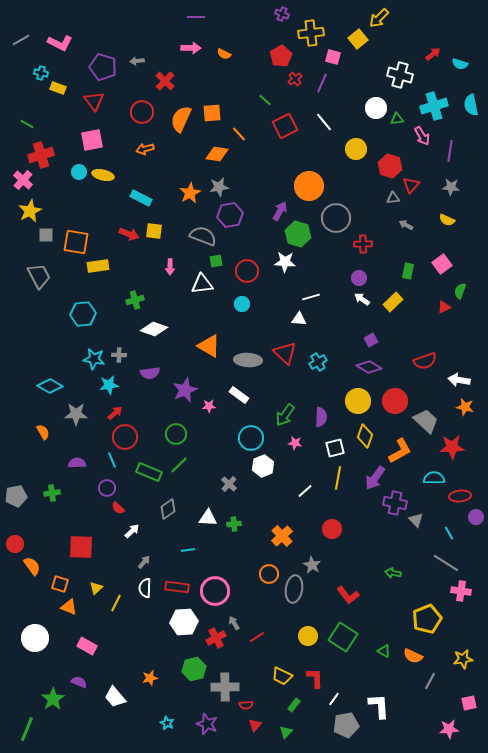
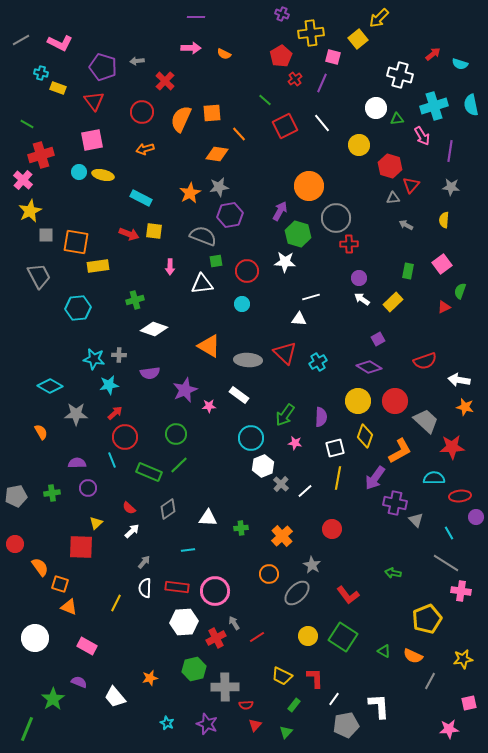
white line at (324, 122): moved 2 px left, 1 px down
yellow circle at (356, 149): moved 3 px right, 4 px up
yellow semicircle at (447, 220): moved 3 px left; rotated 70 degrees clockwise
red cross at (363, 244): moved 14 px left
cyan hexagon at (83, 314): moved 5 px left, 6 px up
purple square at (371, 340): moved 7 px right, 1 px up
orange semicircle at (43, 432): moved 2 px left
gray cross at (229, 484): moved 52 px right
purple circle at (107, 488): moved 19 px left
red semicircle at (118, 508): moved 11 px right
green cross at (234, 524): moved 7 px right, 4 px down
orange semicircle at (32, 566): moved 8 px right, 1 px down
yellow triangle at (96, 588): moved 65 px up
gray ellipse at (294, 589): moved 3 px right, 4 px down; rotated 36 degrees clockwise
